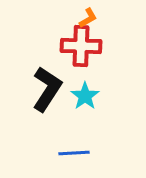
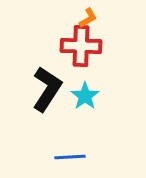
blue line: moved 4 px left, 4 px down
